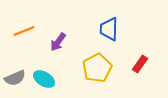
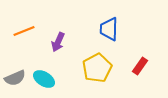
purple arrow: rotated 12 degrees counterclockwise
red rectangle: moved 2 px down
